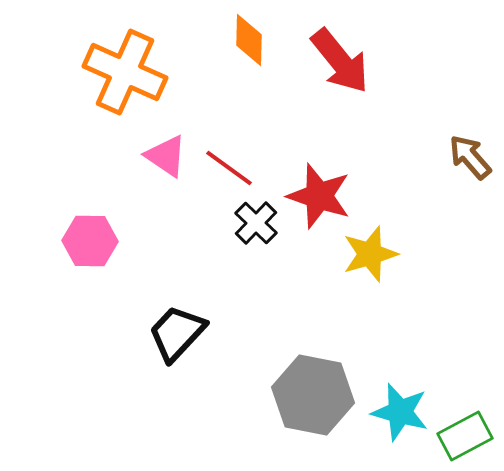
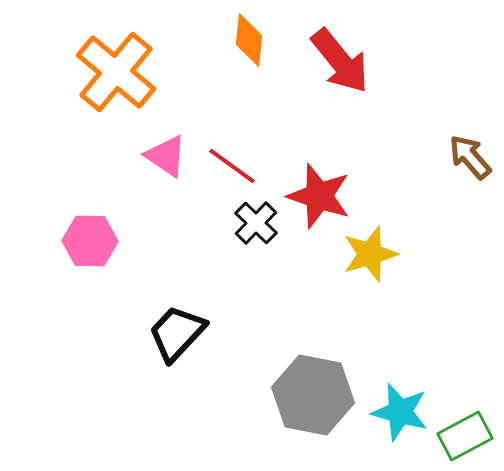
orange diamond: rotated 4 degrees clockwise
orange cross: moved 9 px left; rotated 16 degrees clockwise
red line: moved 3 px right, 2 px up
